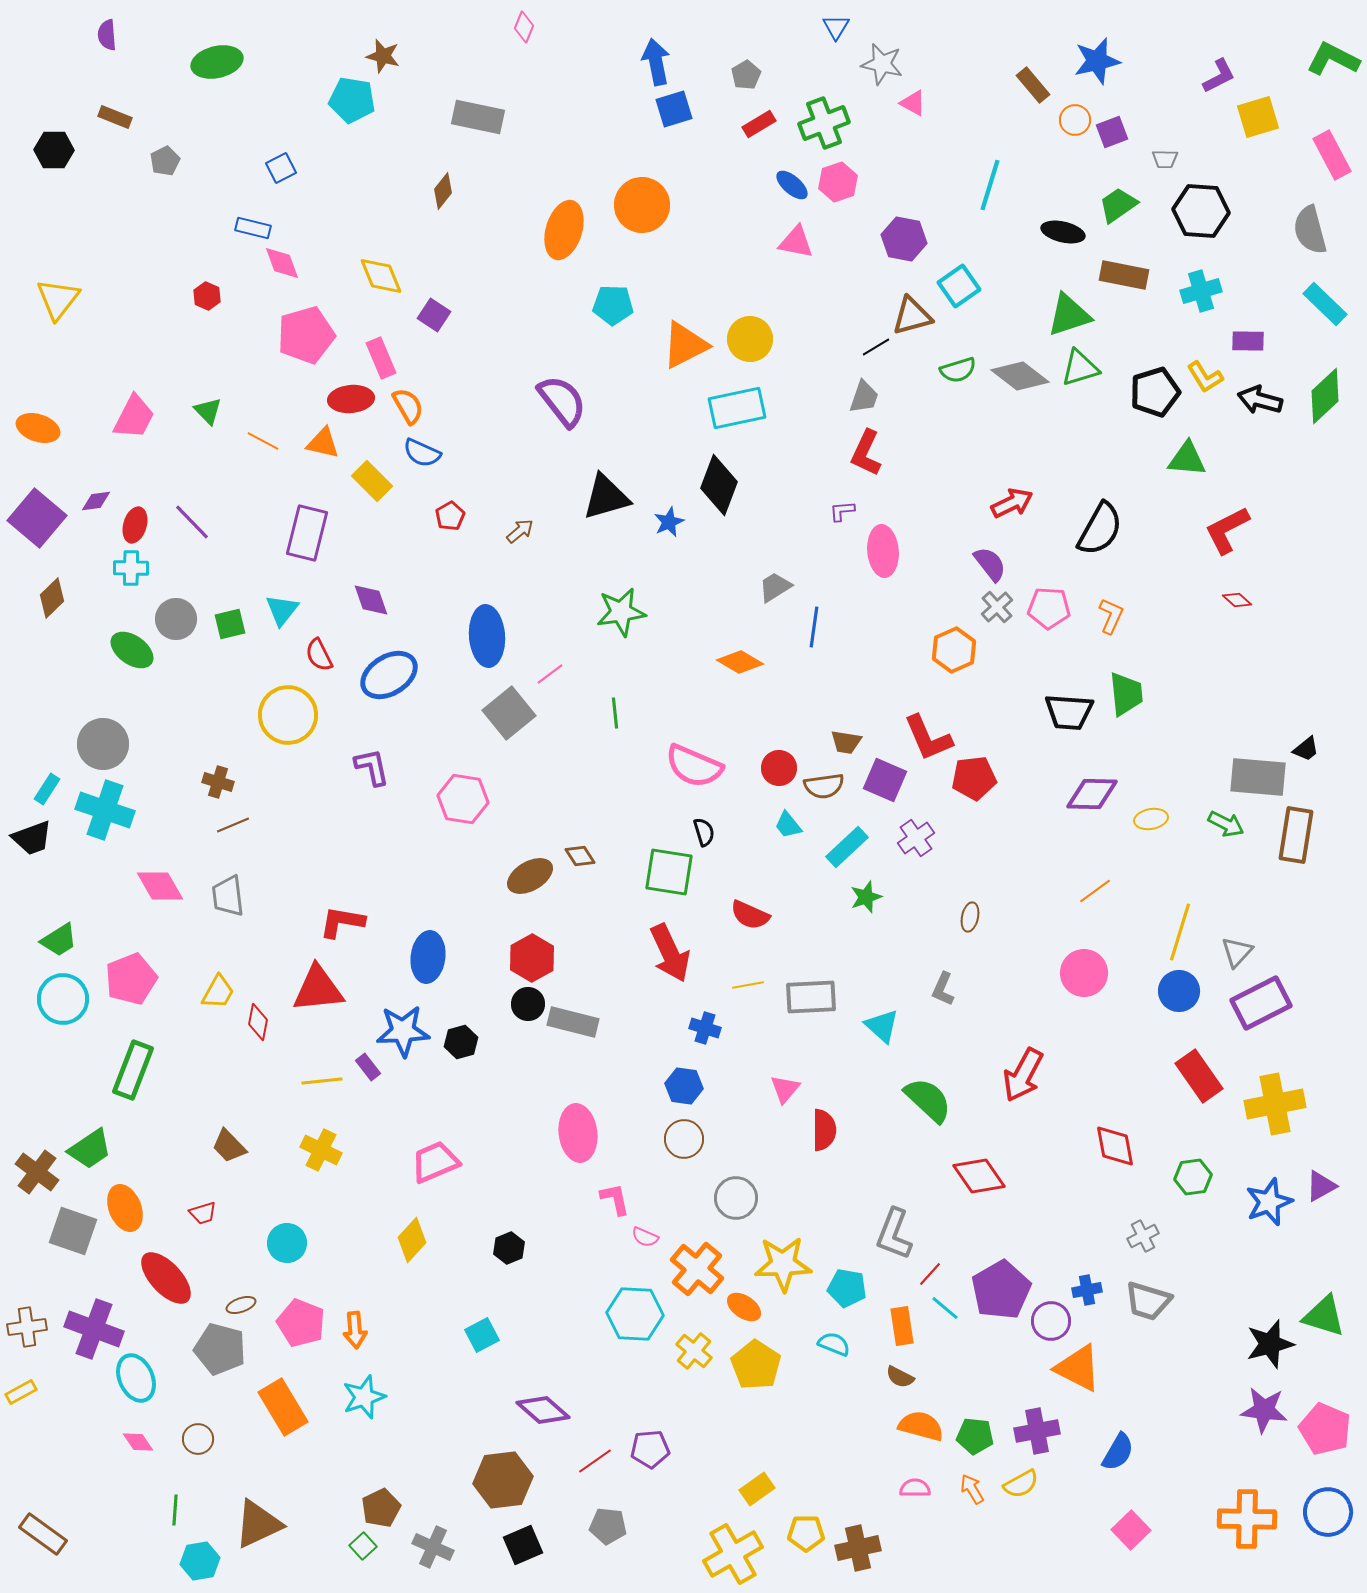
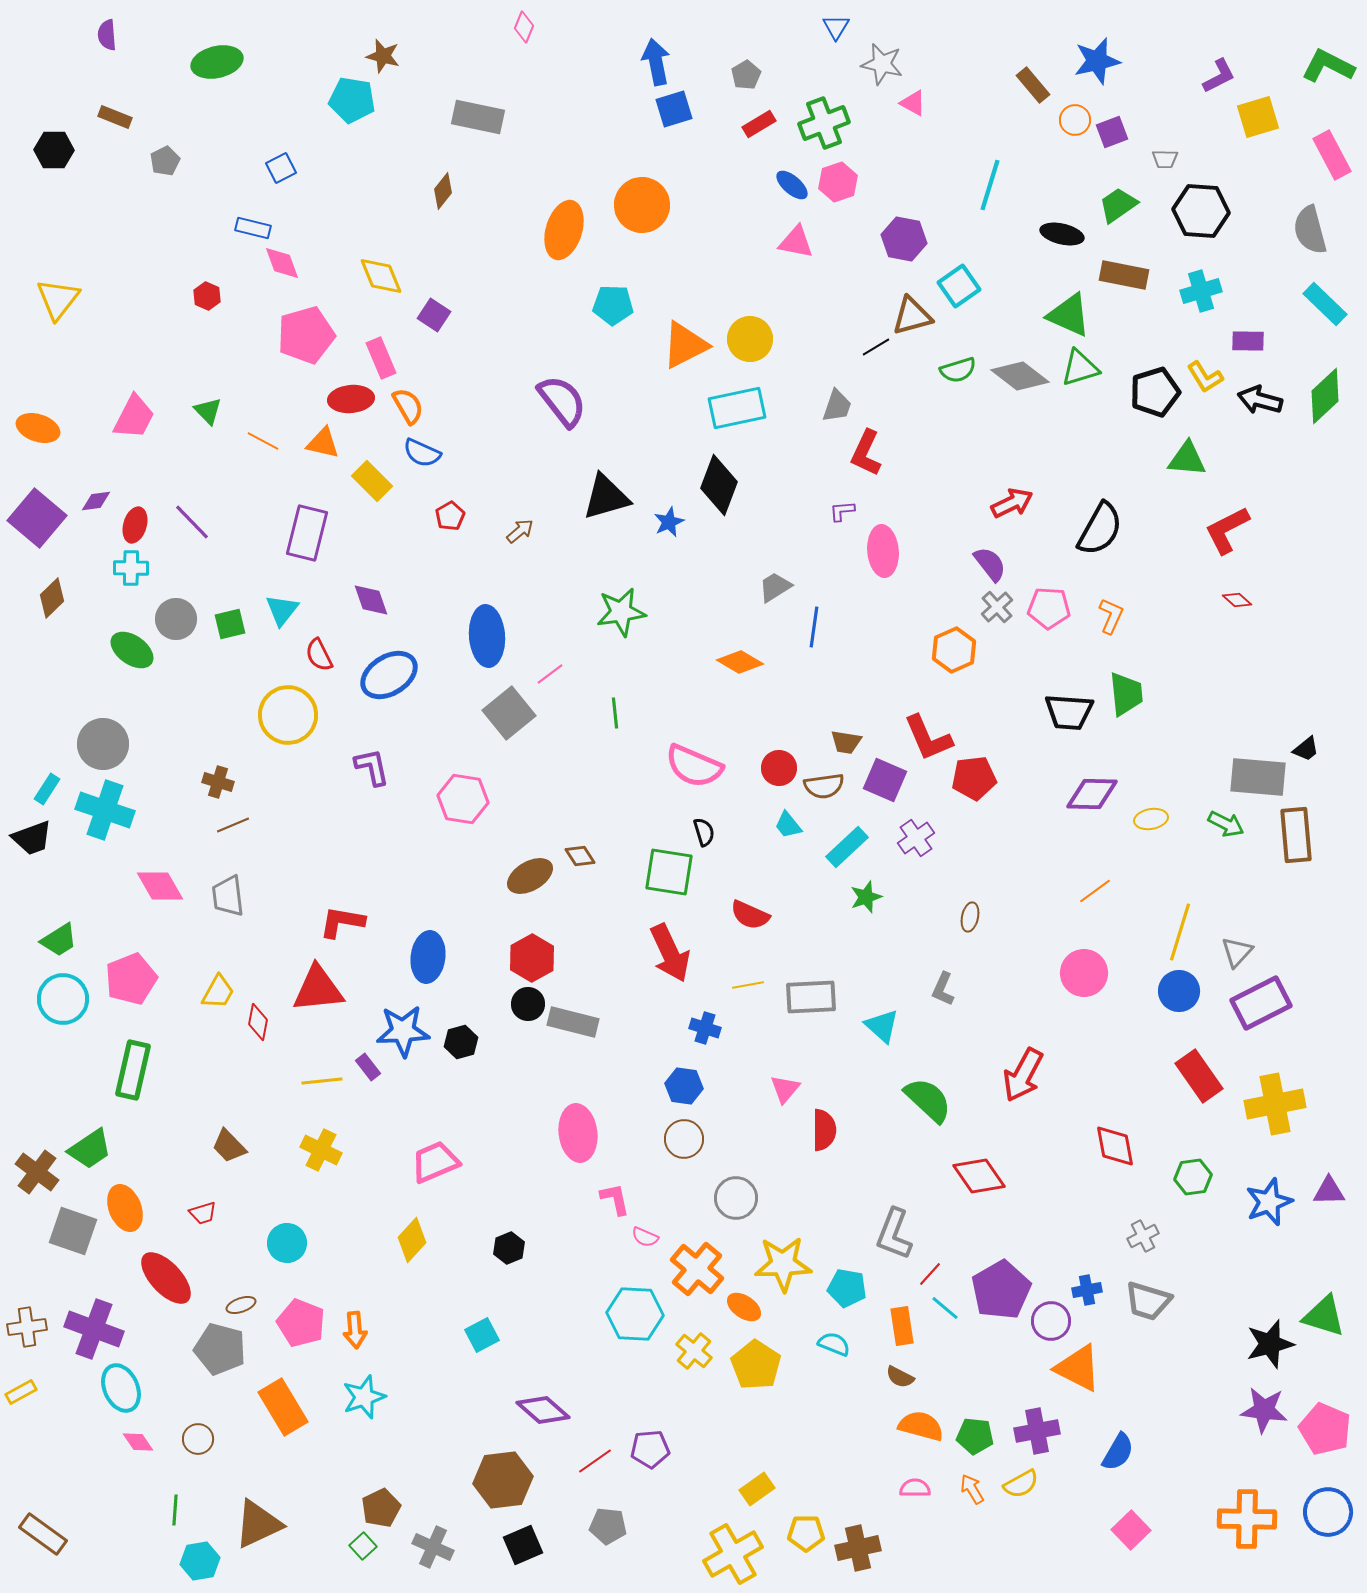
green L-shape at (1333, 59): moved 5 px left, 7 px down
black ellipse at (1063, 232): moved 1 px left, 2 px down
green triangle at (1069, 315): rotated 42 degrees clockwise
gray trapezoid at (864, 397): moved 27 px left, 9 px down
brown rectangle at (1296, 835): rotated 14 degrees counterclockwise
green rectangle at (133, 1070): rotated 8 degrees counterclockwise
purple triangle at (1321, 1186): moved 8 px right, 5 px down; rotated 28 degrees clockwise
cyan ellipse at (136, 1378): moved 15 px left, 10 px down
